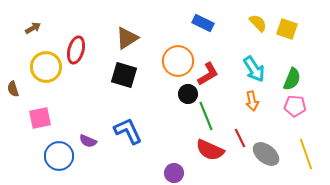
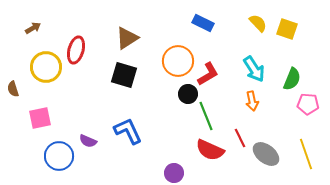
pink pentagon: moved 13 px right, 2 px up
